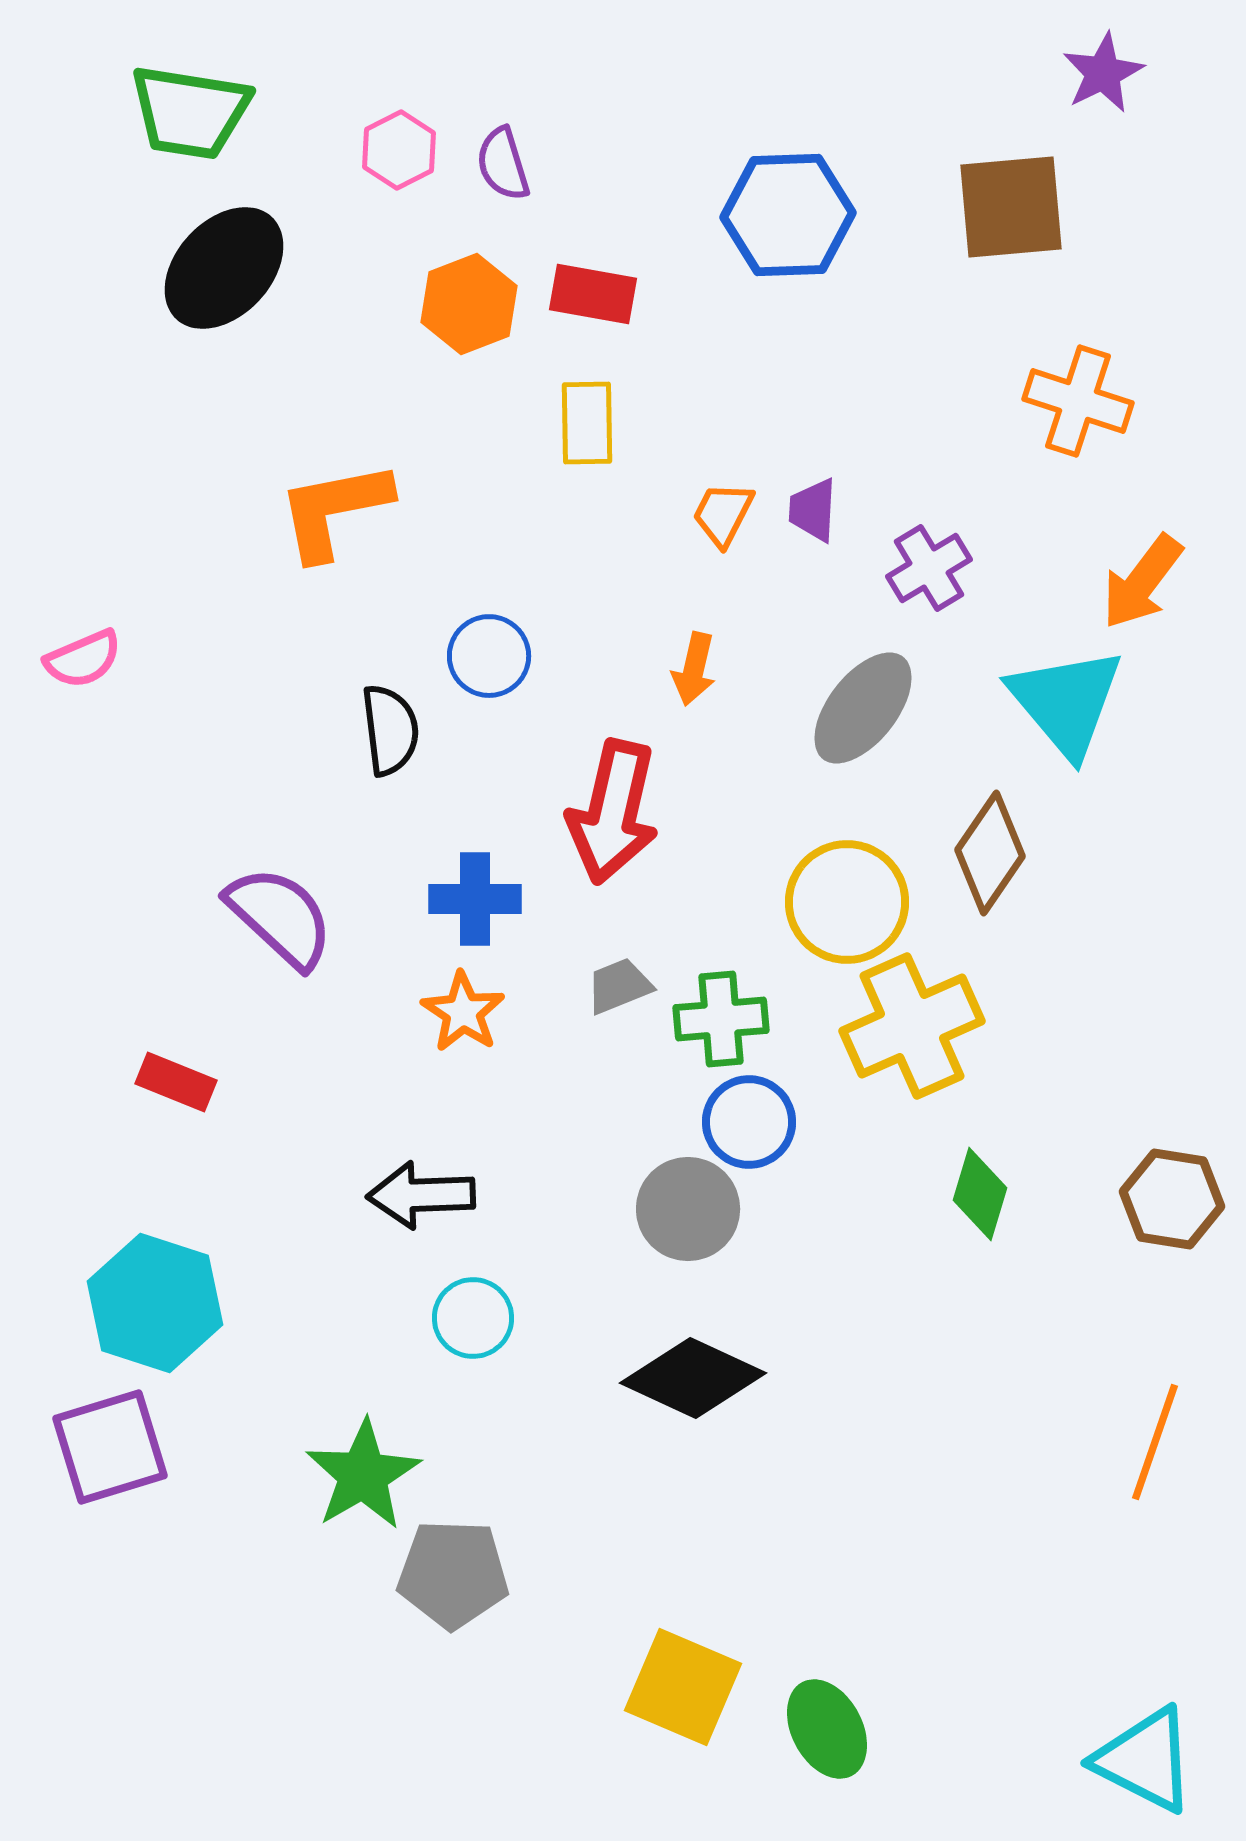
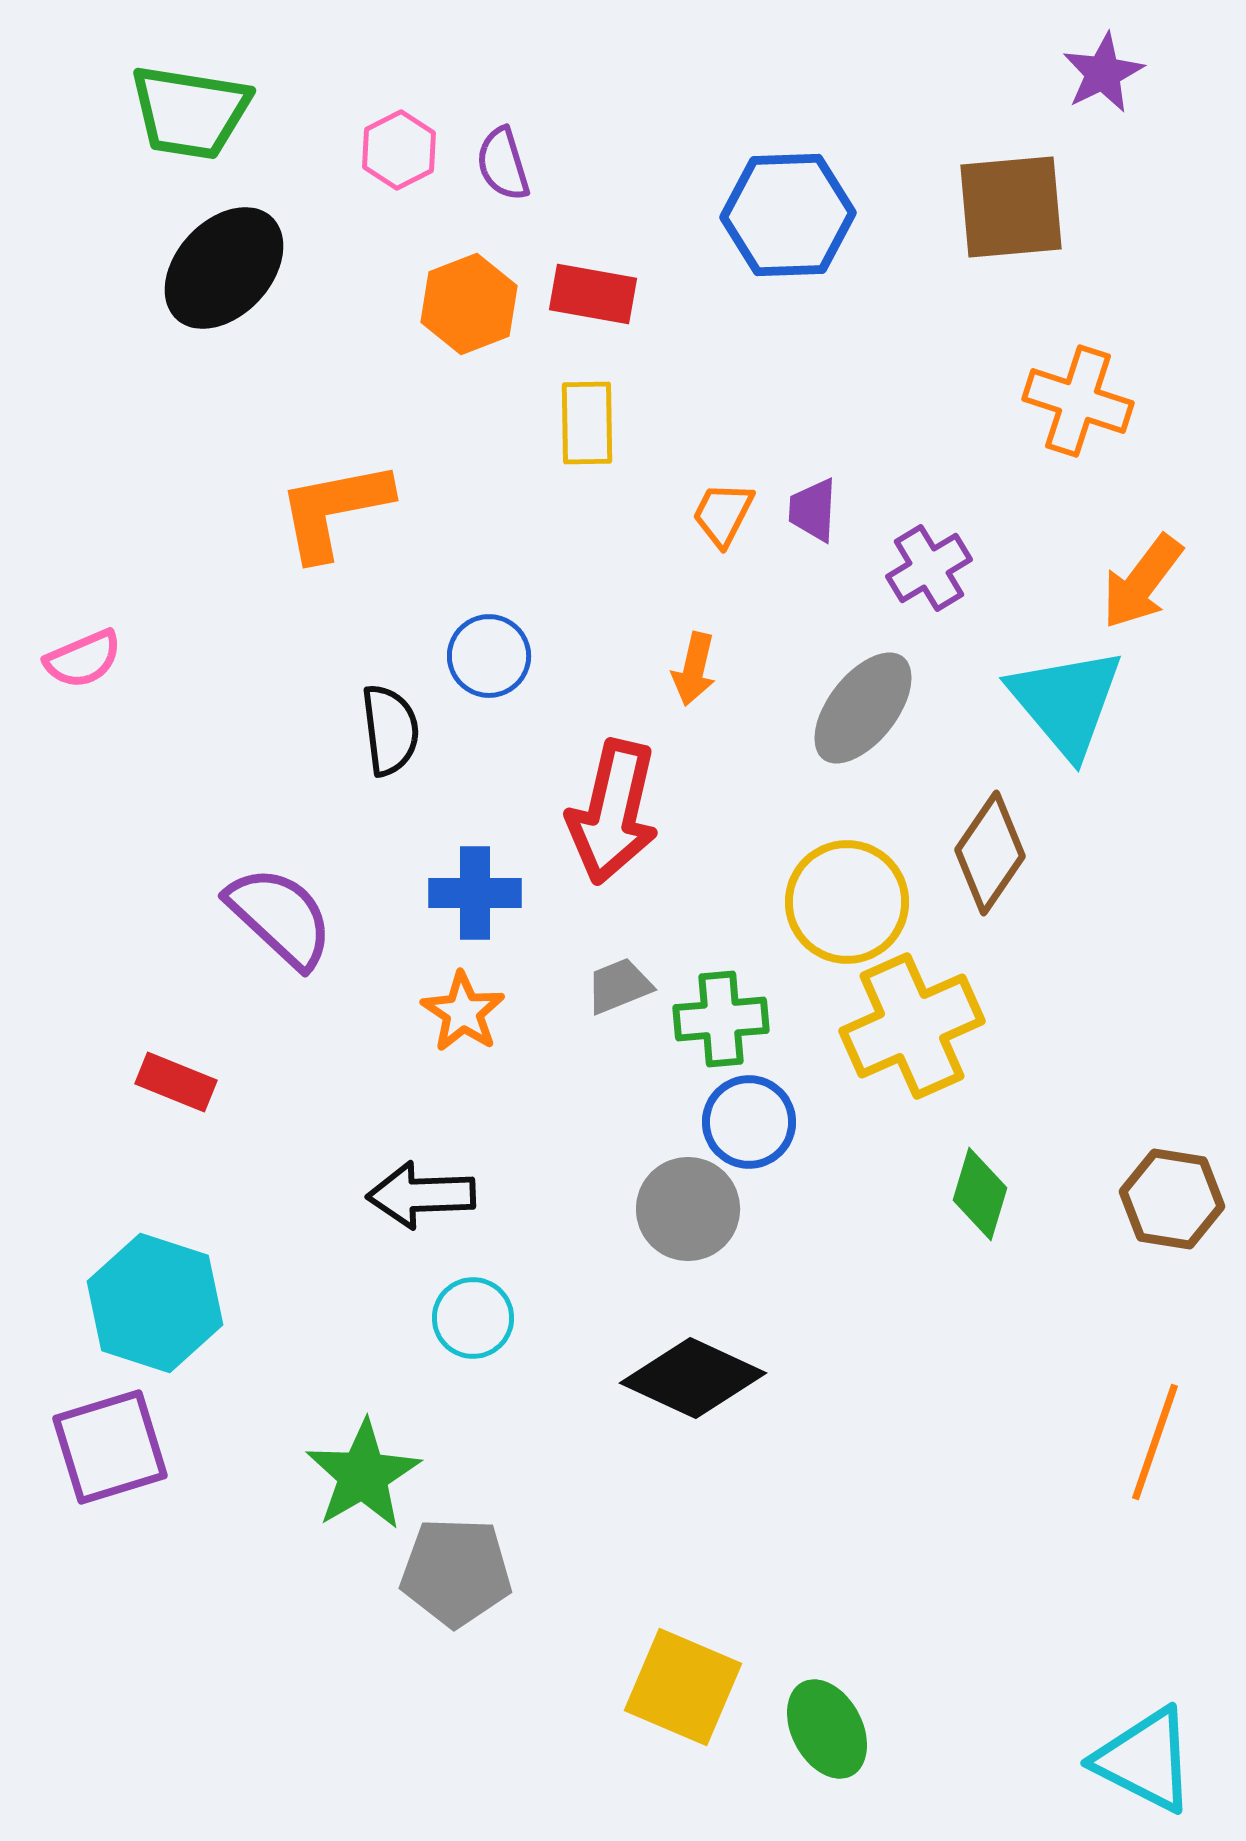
blue cross at (475, 899): moved 6 px up
gray pentagon at (453, 1574): moved 3 px right, 2 px up
